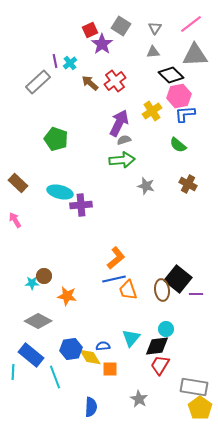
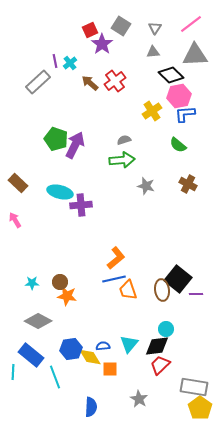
purple arrow at (119, 123): moved 44 px left, 22 px down
brown circle at (44, 276): moved 16 px right, 6 px down
cyan triangle at (131, 338): moved 2 px left, 6 px down
red trapezoid at (160, 365): rotated 15 degrees clockwise
